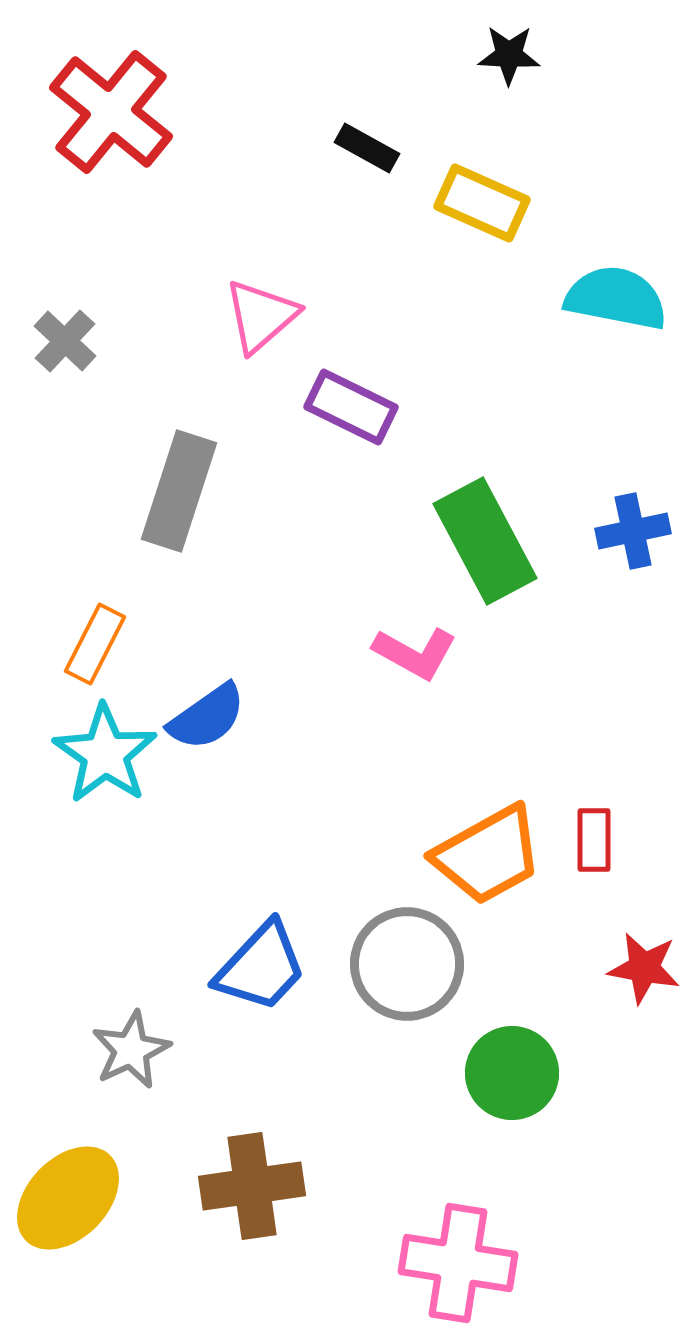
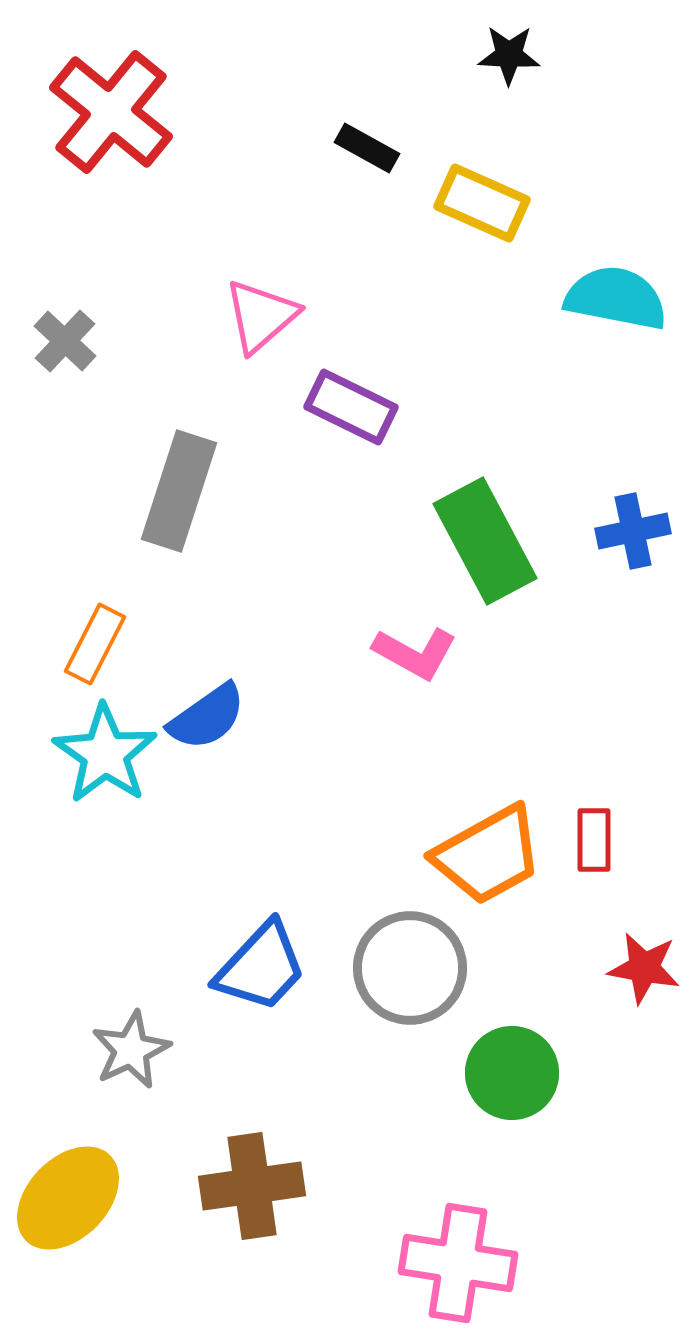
gray circle: moved 3 px right, 4 px down
